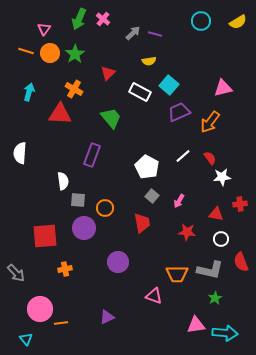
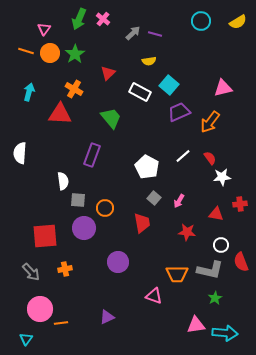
gray square at (152, 196): moved 2 px right, 2 px down
white circle at (221, 239): moved 6 px down
gray arrow at (16, 273): moved 15 px right, 1 px up
cyan triangle at (26, 339): rotated 16 degrees clockwise
